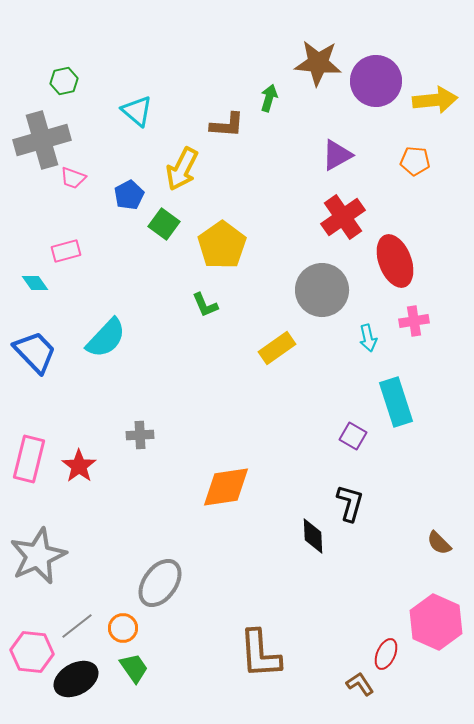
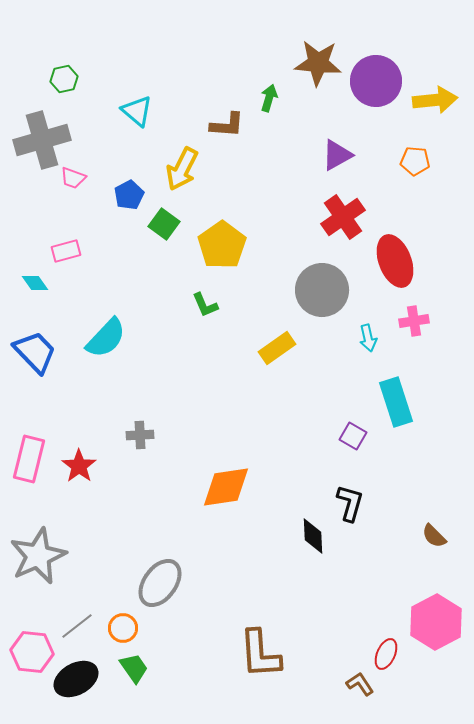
green hexagon at (64, 81): moved 2 px up
brown semicircle at (439, 543): moved 5 px left, 7 px up
pink hexagon at (436, 622): rotated 8 degrees clockwise
